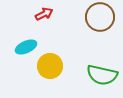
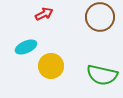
yellow circle: moved 1 px right
